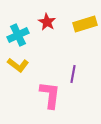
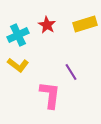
red star: moved 3 px down
purple line: moved 2 px left, 2 px up; rotated 42 degrees counterclockwise
